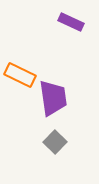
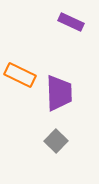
purple trapezoid: moved 6 px right, 5 px up; rotated 6 degrees clockwise
gray square: moved 1 px right, 1 px up
